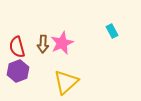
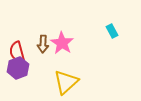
pink star: rotated 15 degrees counterclockwise
red semicircle: moved 5 px down
purple hexagon: moved 3 px up
